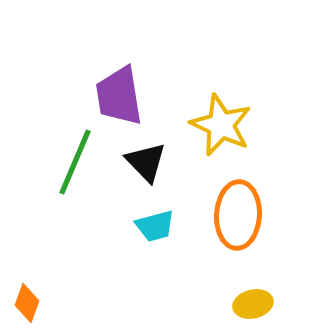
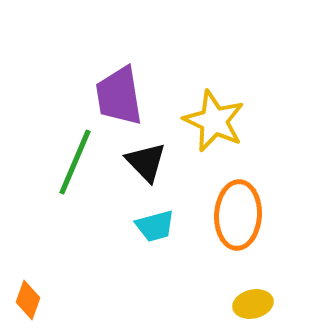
yellow star: moved 7 px left, 4 px up
orange diamond: moved 1 px right, 3 px up
